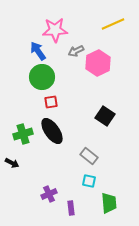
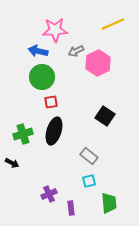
blue arrow: rotated 42 degrees counterclockwise
black ellipse: moved 2 px right; rotated 52 degrees clockwise
cyan square: rotated 24 degrees counterclockwise
